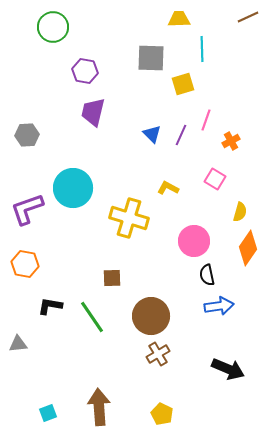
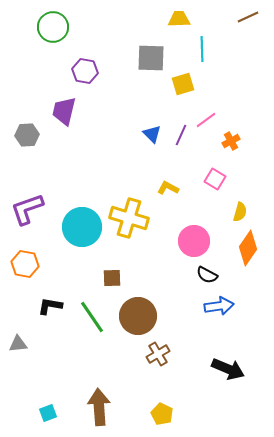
purple trapezoid: moved 29 px left, 1 px up
pink line: rotated 35 degrees clockwise
cyan circle: moved 9 px right, 39 px down
black semicircle: rotated 50 degrees counterclockwise
brown circle: moved 13 px left
